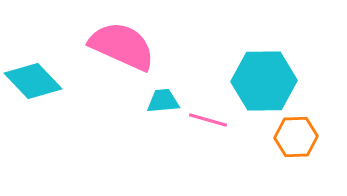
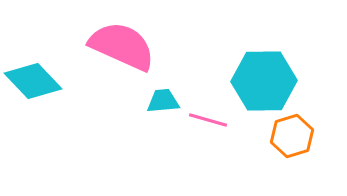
orange hexagon: moved 4 px left, 1 px up; rotated 15 degrees counterclockwise
